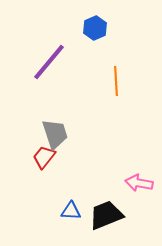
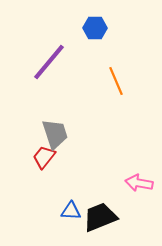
blue hexagon: rotated 25 degrees clockwise
orange line: rotated 20 degrees counterclockwise
black trapezoid: moved 6 px left, 2 px down
